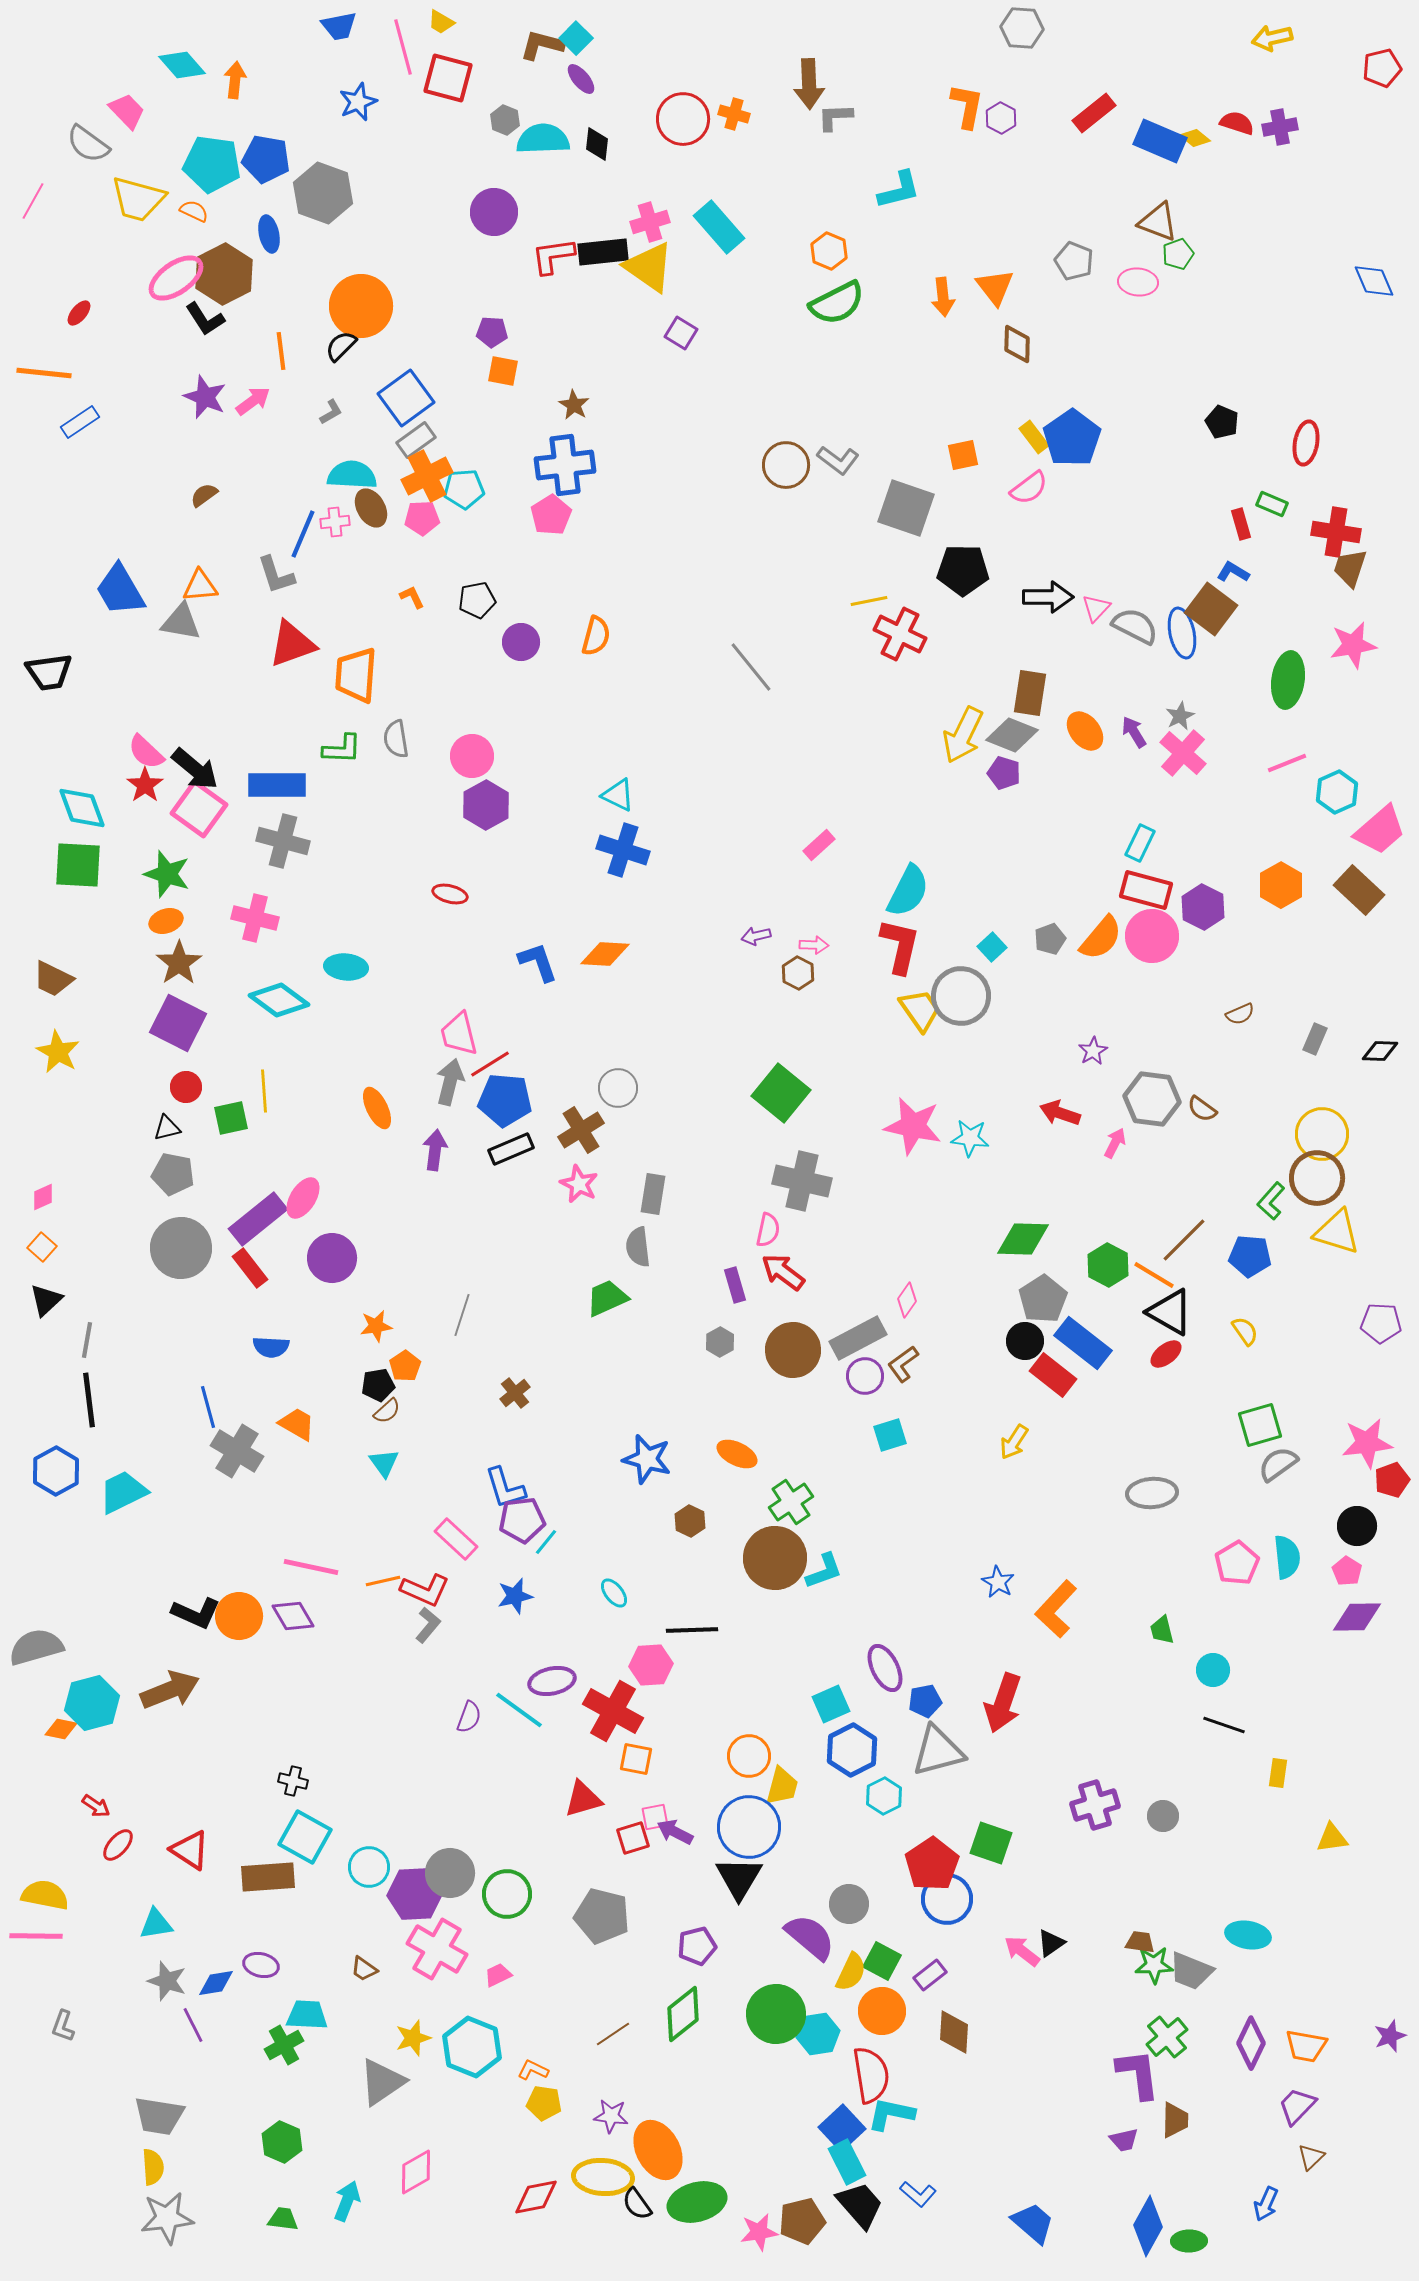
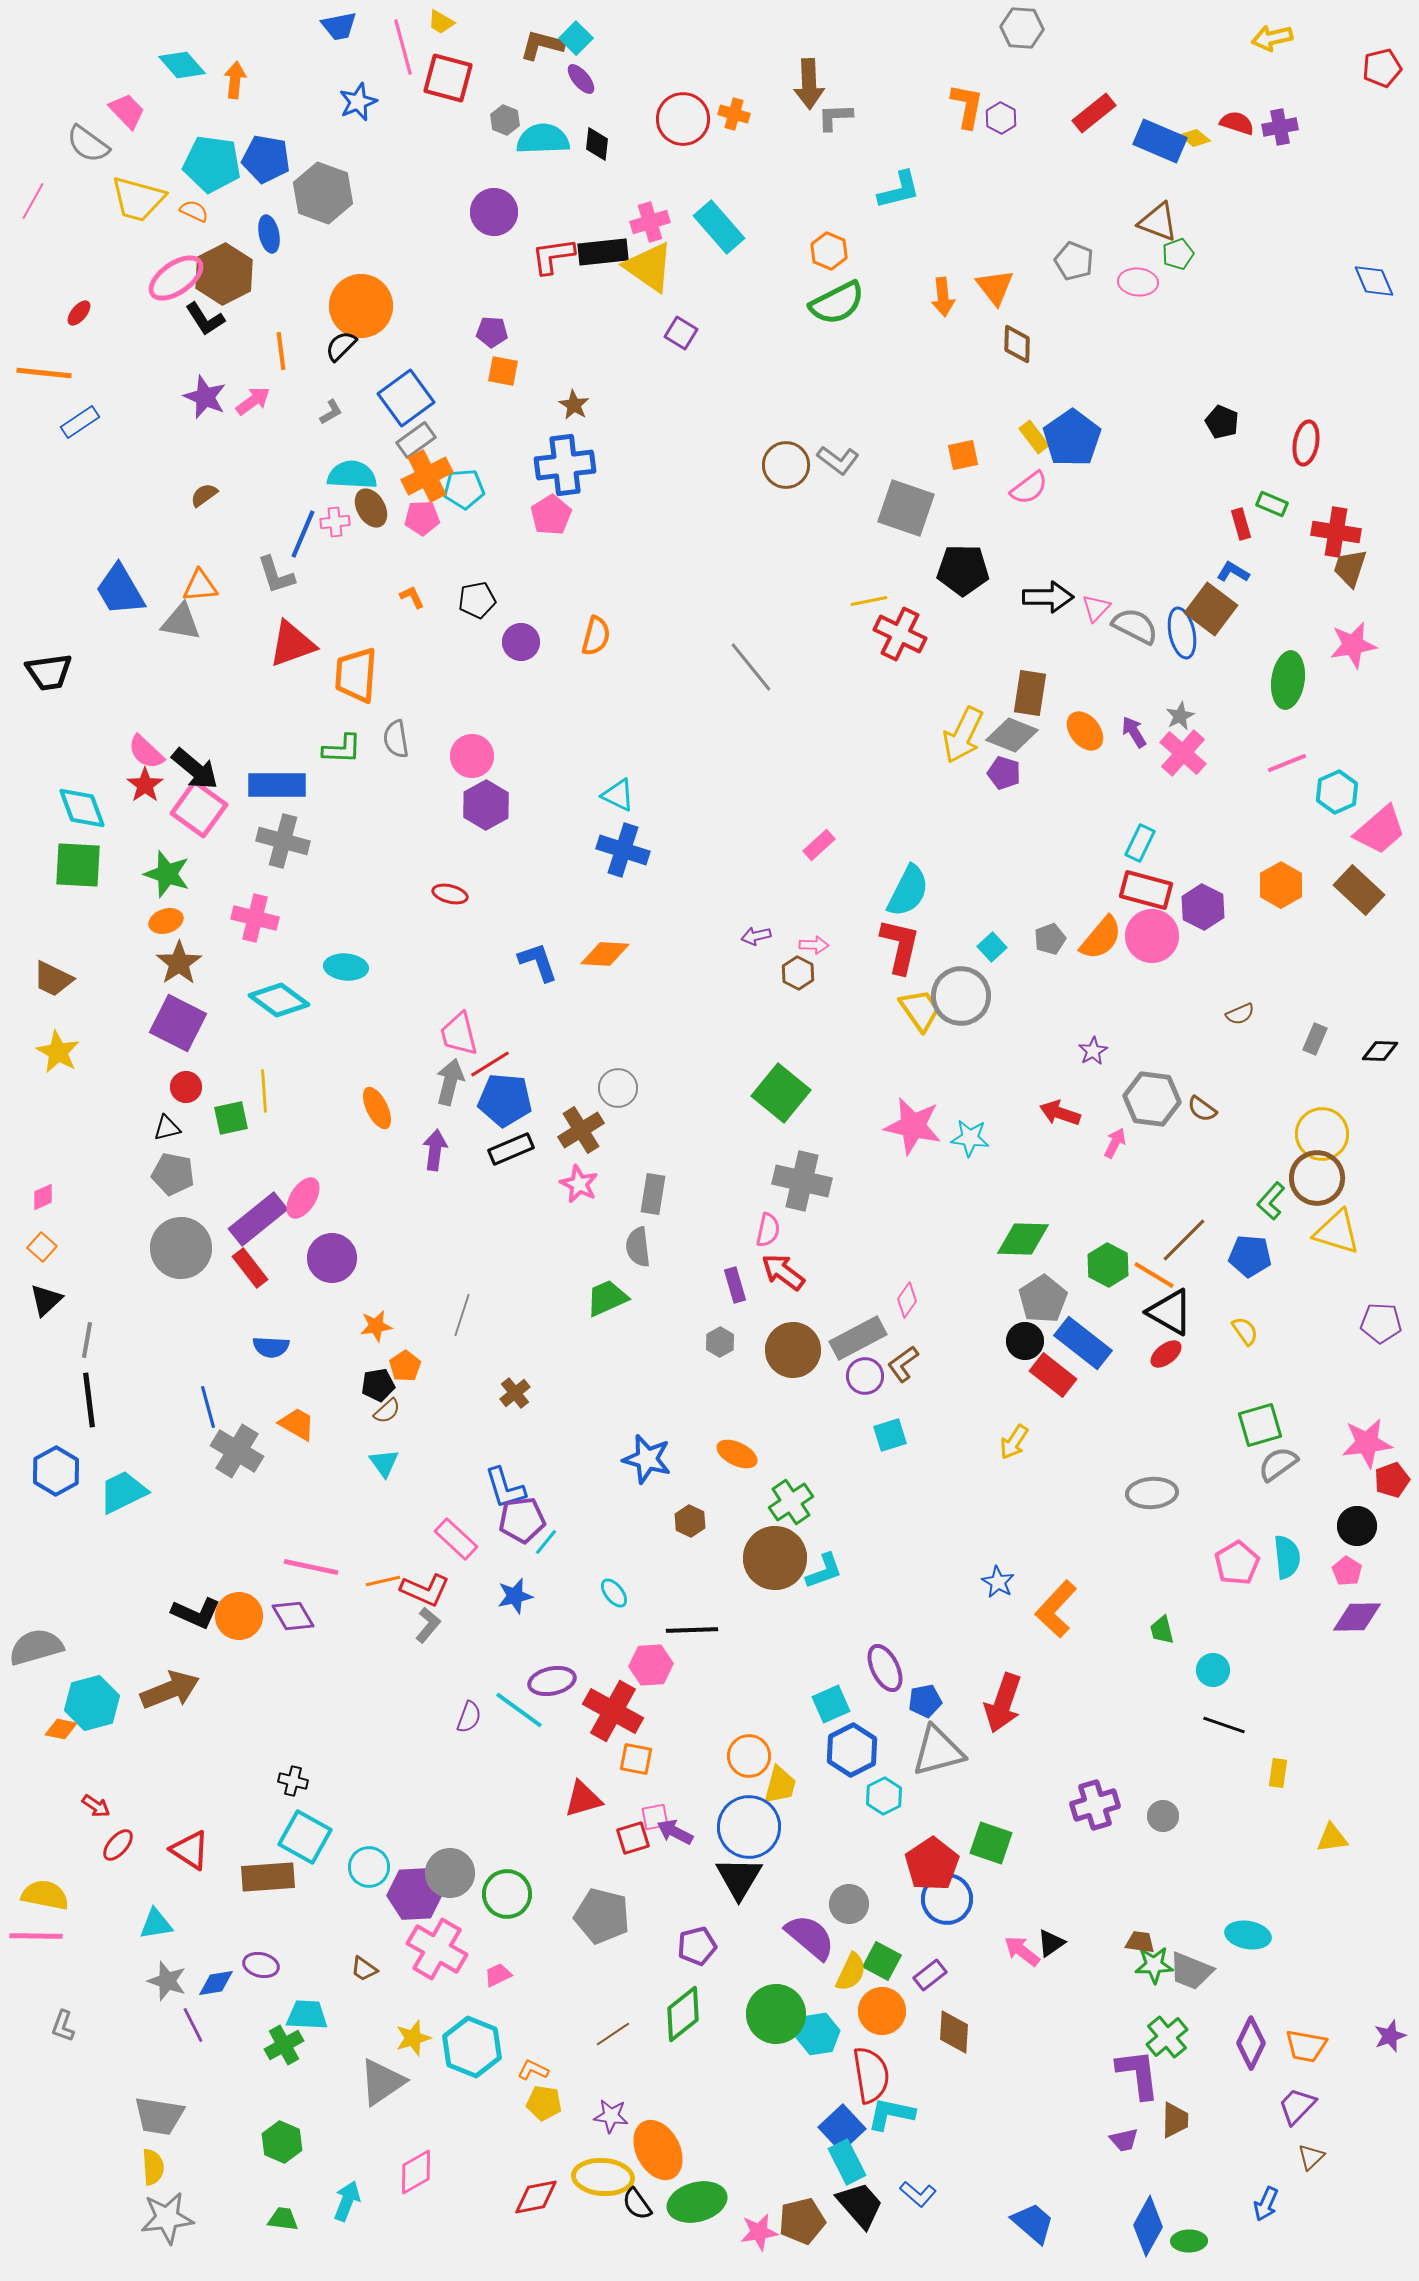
yellow trapezoid at (782, 1786): moved 2 px left, 1 px up
